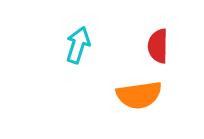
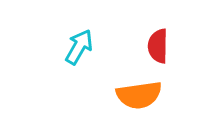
cyan arrow: moved 1 px right, 2 px down; rotated 12 degrees clockwise
